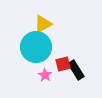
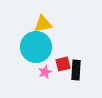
yellow triangle: rotated 18 degrees clockwise
black rectangle: rotated 36 degrees clockwise
pink star: moved 3 px up; rotated 16 degrees clockwise
